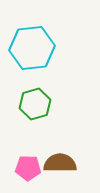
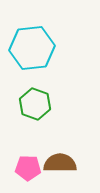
green hexagon: rotated 24 degrees counterclockwise
